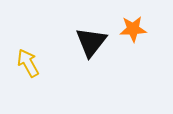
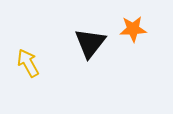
black triangle: moved 1 px left, 1 px down
